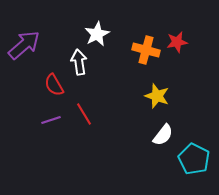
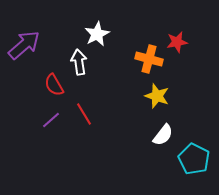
orange cross: moved 3 px right, 9 px down
purple line: rotated 24 degrees counterclockwise
